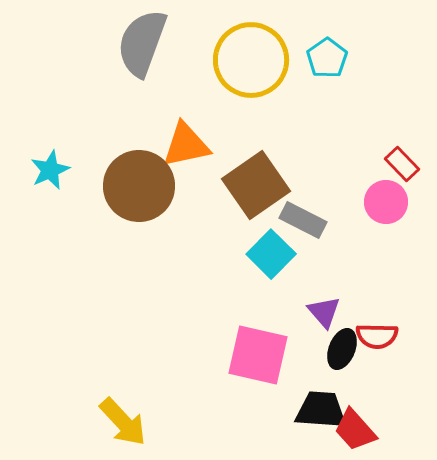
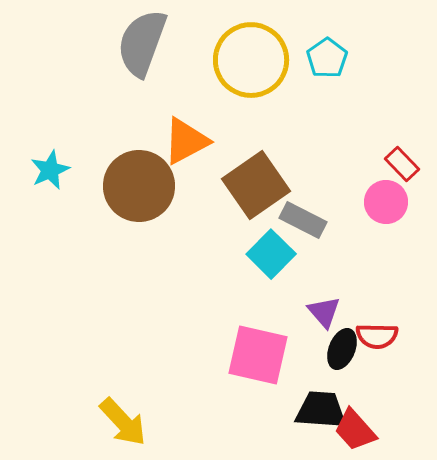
orange triangle: moved 4 px up; rotated 16 degrees counterclockwise
